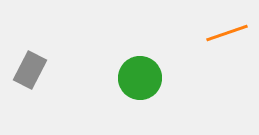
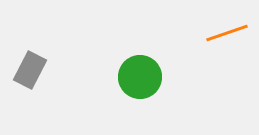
green circle: moved 1 px up
